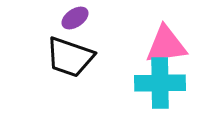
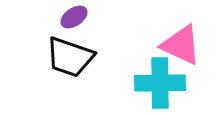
purple ellipse: moved 1 px left, 1 px up
pink triangle: moved 15 px right; rotated 33 degrees clockwise
